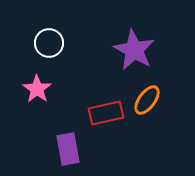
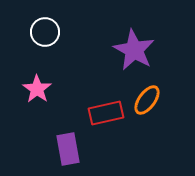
white circle: moved 4 px left, 11 px up
